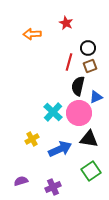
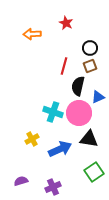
black circle: moved 2 px right
red line: moved 5 px left, 4 px down
blue triangle: moved 2 px right
cyan cross: rotated 24 degrees counterclockwise
green square: moved 3 px right, 1 px down
